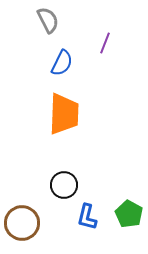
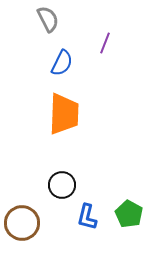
gray semicircle: moved 1 px up
black circle: moved 2 px left
